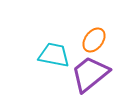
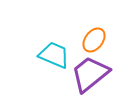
cyan trapezoid: rotated 12 degrees clockwise
